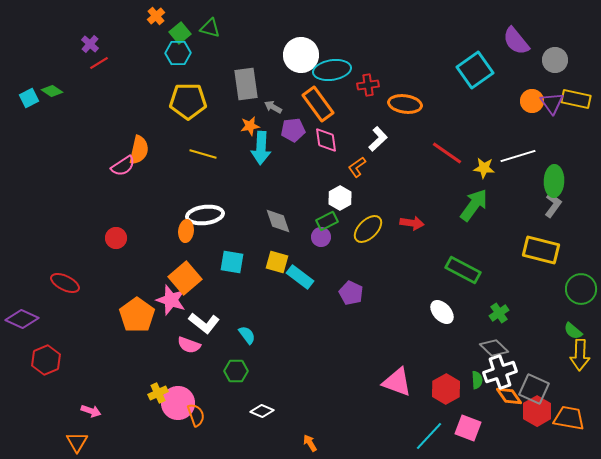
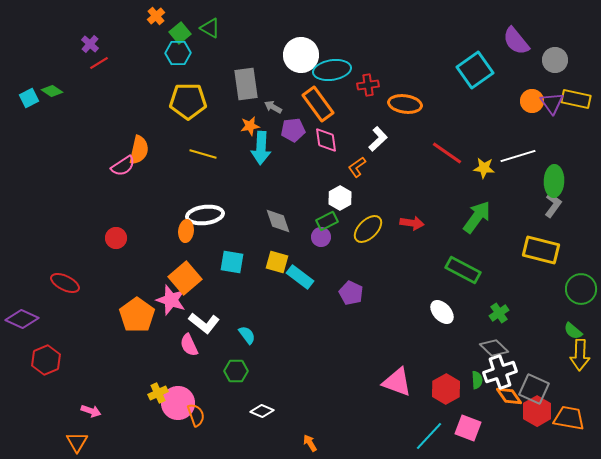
green triangle at (210, 28): rotated 15 degrees clockwise
green arrow at (474, 205): moved 3 px right, 12 px down
pink semicircle at (189, 345): rotated 45 degrees clockwise
